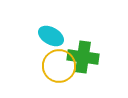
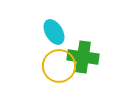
cyan ellipse: moved 3 px right, 4 px up; rotated 30 degrees clockwise
